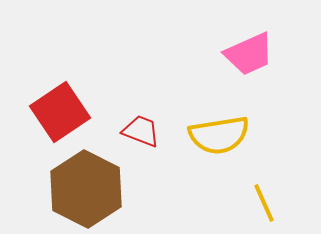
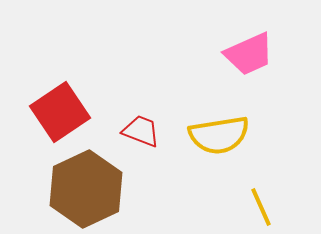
brown hexagon: rotated 8 degrees clockwise
yellow line: moved 3 px left, 4 px down
